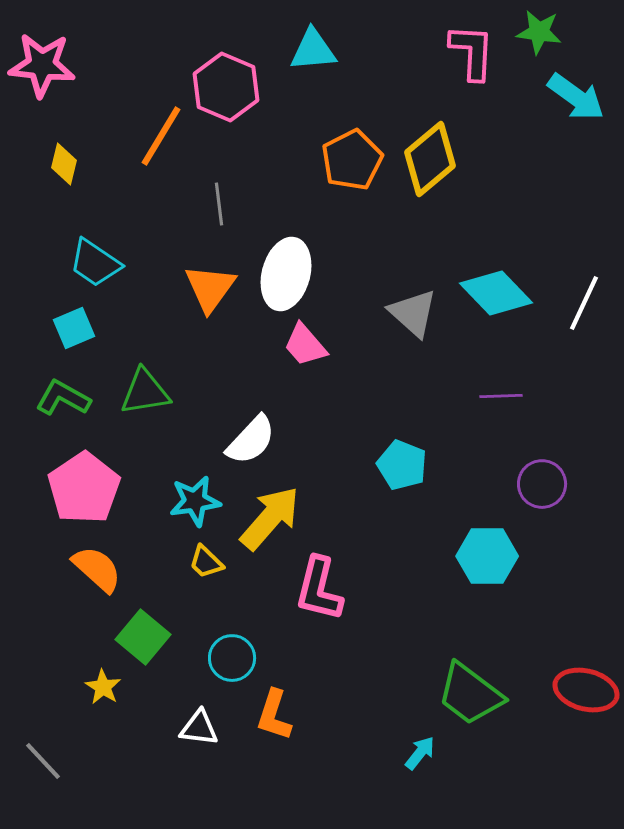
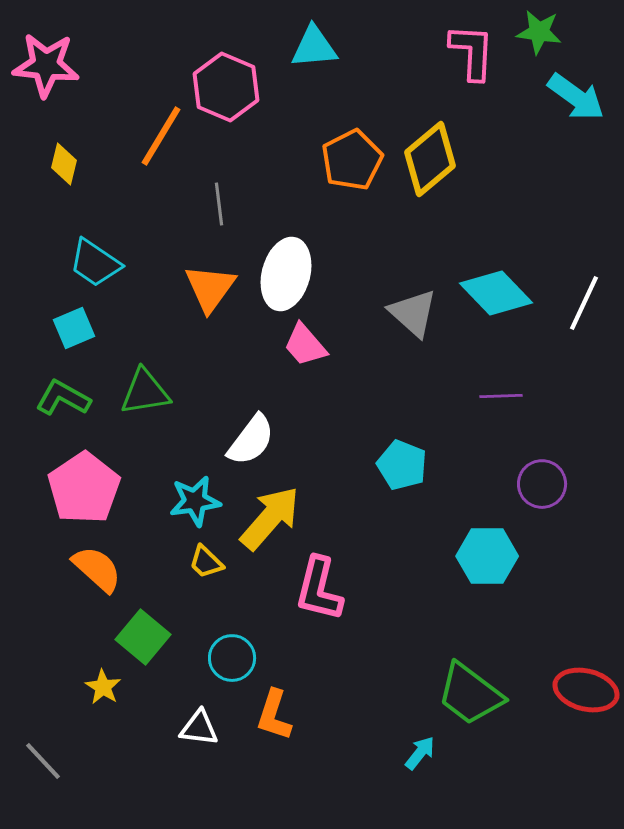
cyan triangle at (313, 50): moved 1 px right, 3 px up
pink star at (42, 65): moved 4 px right
white semicircle at (251, 440): rotated 6 degrees counterclockwise
